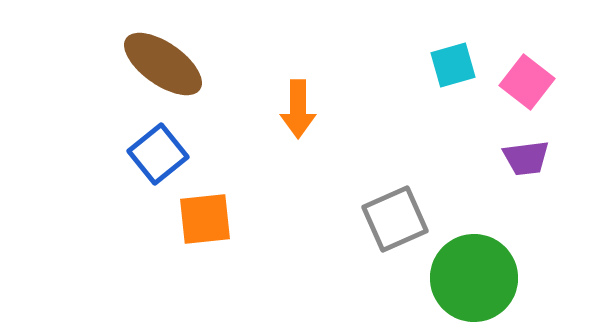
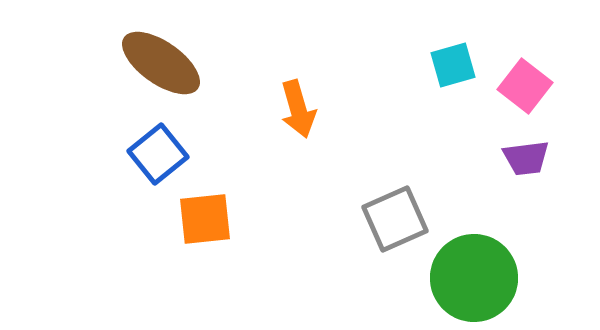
brown ellipse: moved 2 px left, 1 px up
pink square: moved 2 px left, 4 px down
orange arrow: rotated 16 degrees counterclockwise
